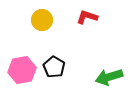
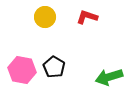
yellow circle: moved 3 px right, 3 px up
pink hexagon: rotated 20 degrees clockwise
